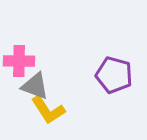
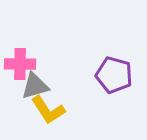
pink cross: moved 1 px right, 3 px down
gray triangle: rotated 36 degrees counterclockwise
